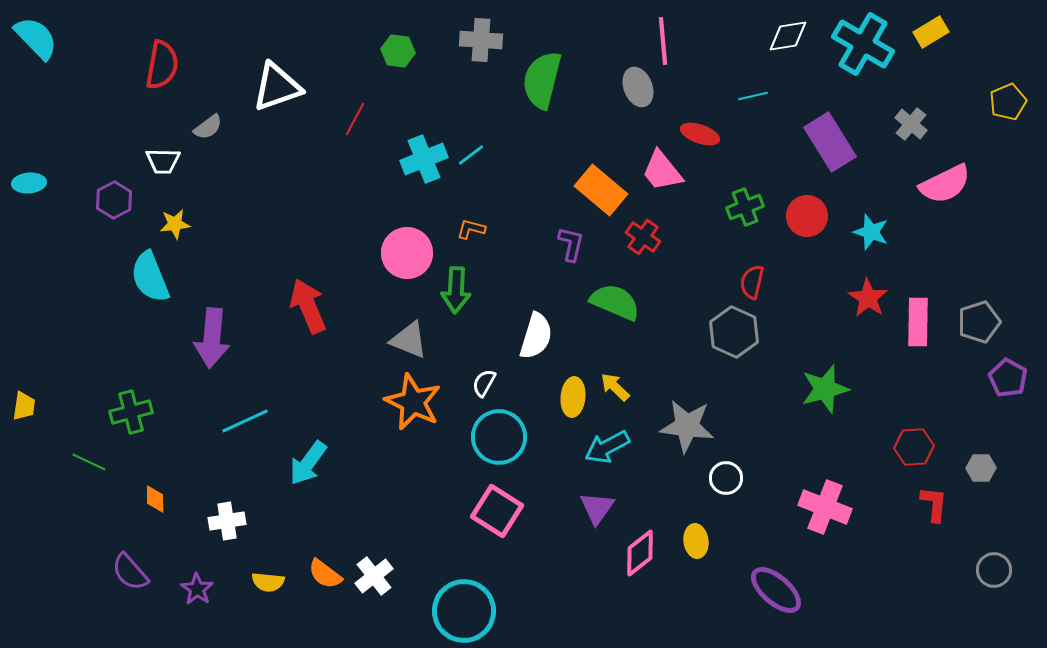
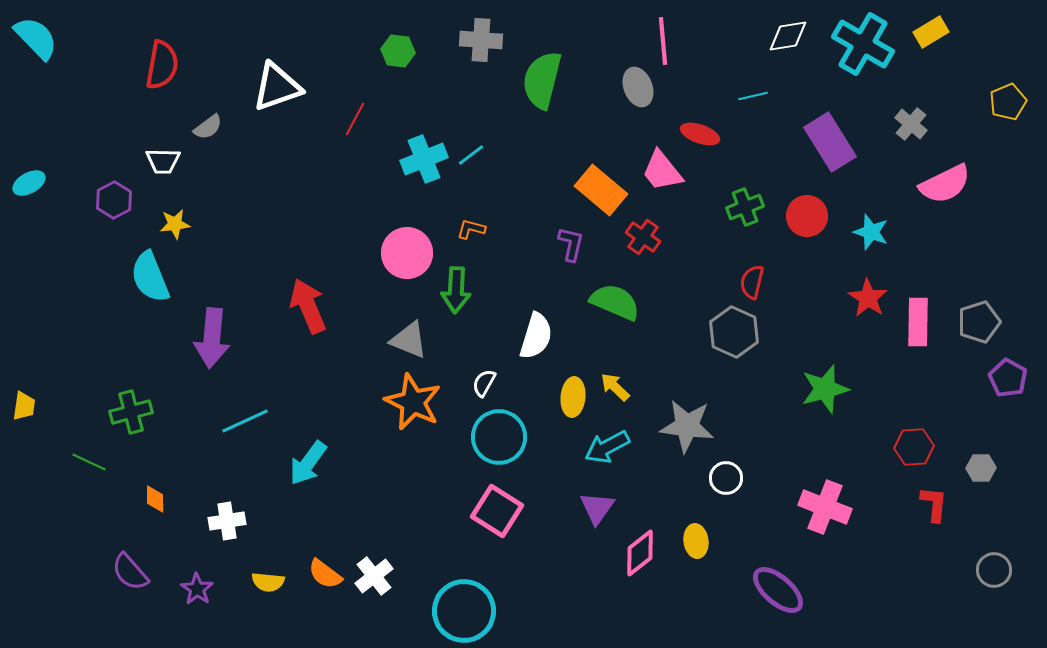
cyan ellipse at (29, 183): rotated 24 degrees counterclockwise
purple ellipse at (776, 590): moved 2 px right
